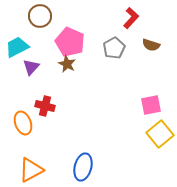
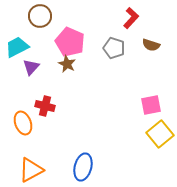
gray pentagon: rotated 25 degrees counterclockwise
